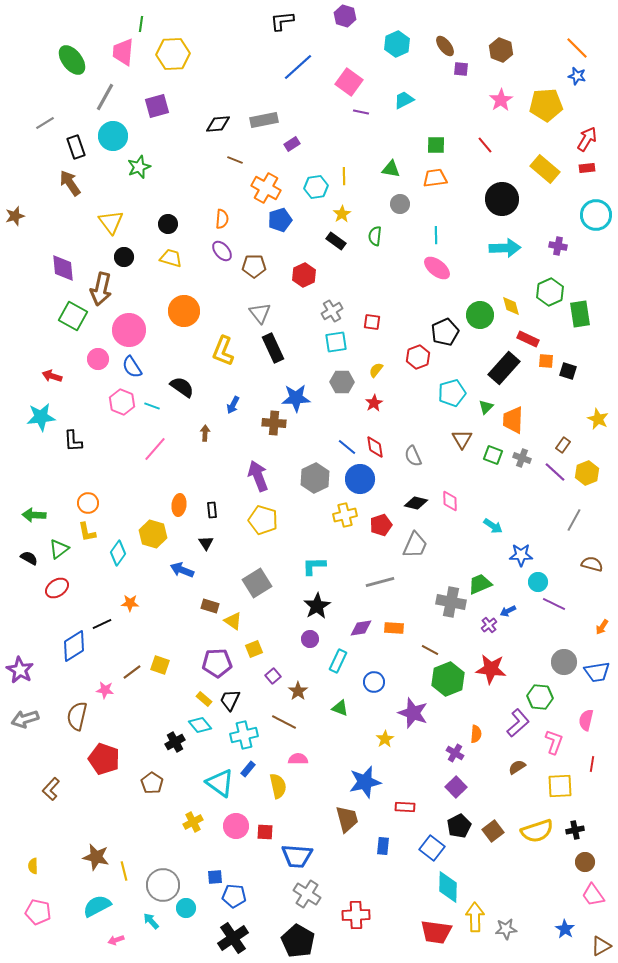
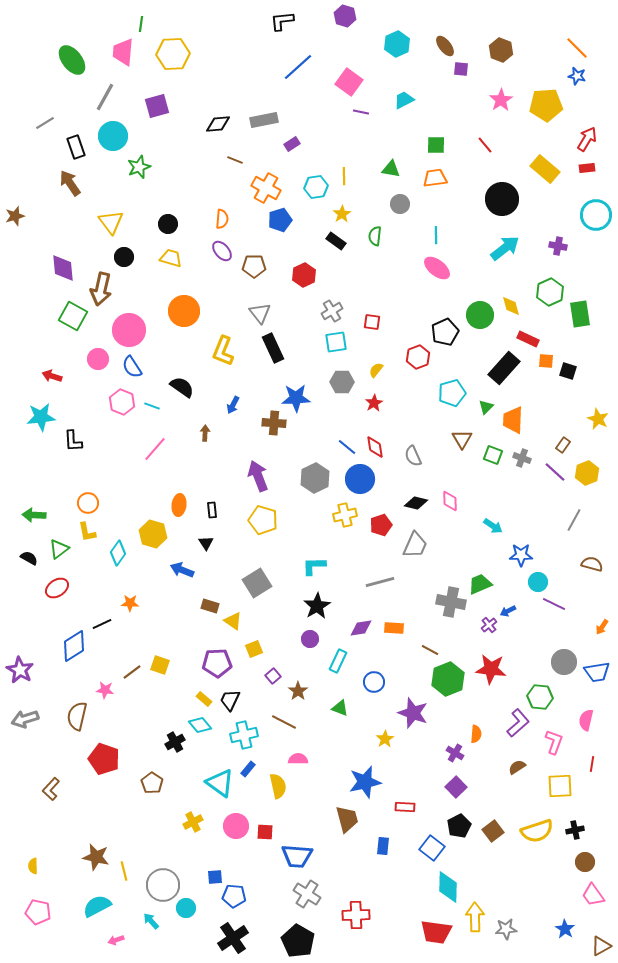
cyan arrow at (505, 248): rotated 36 degrees counterclockwise
